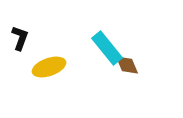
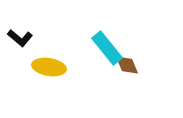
black L-shape: rotated 110 degrees clockwise
yellow ellipse: rotated 28 degrees clockwise
